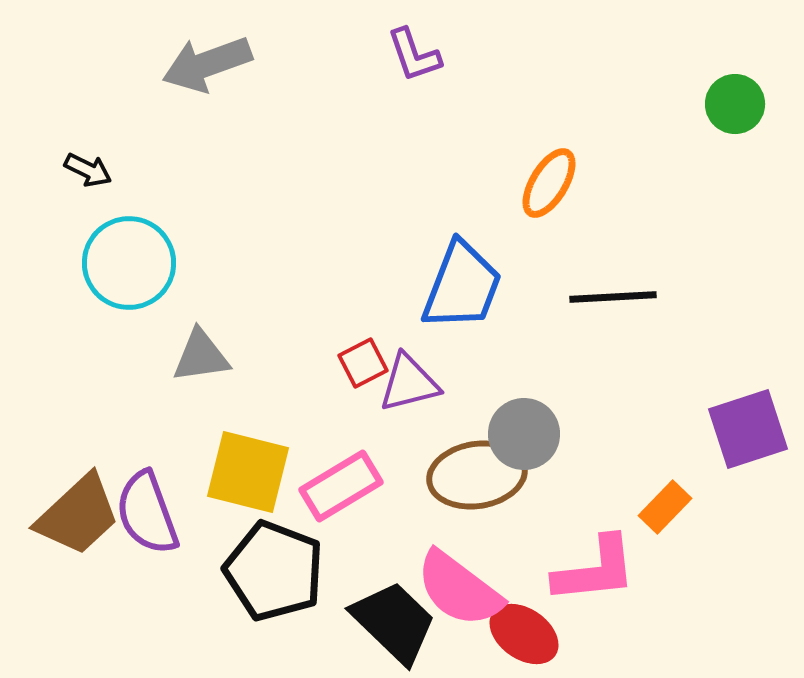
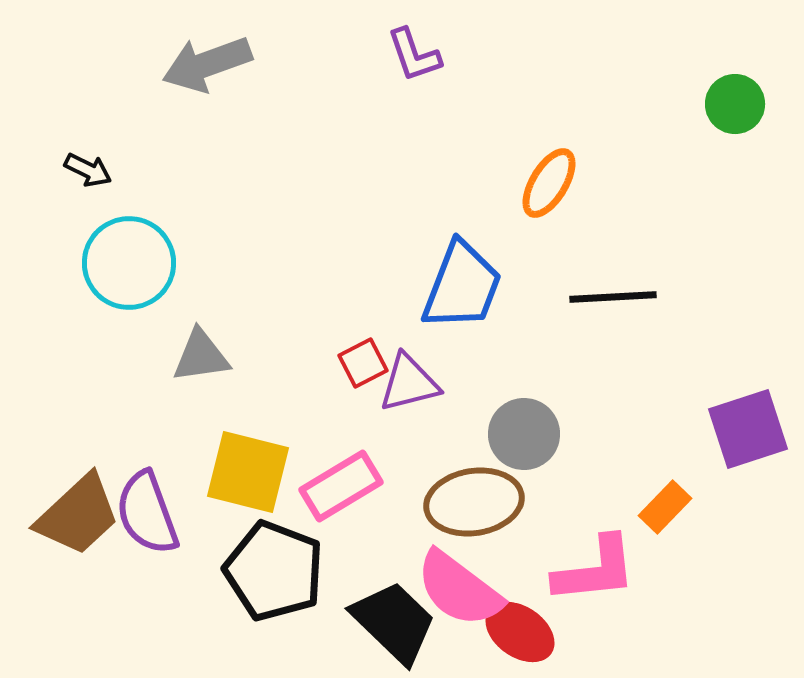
brown ellipse: moved 3 px left, 27 px down
red ellipse: moved 4 px left, 2 px up
